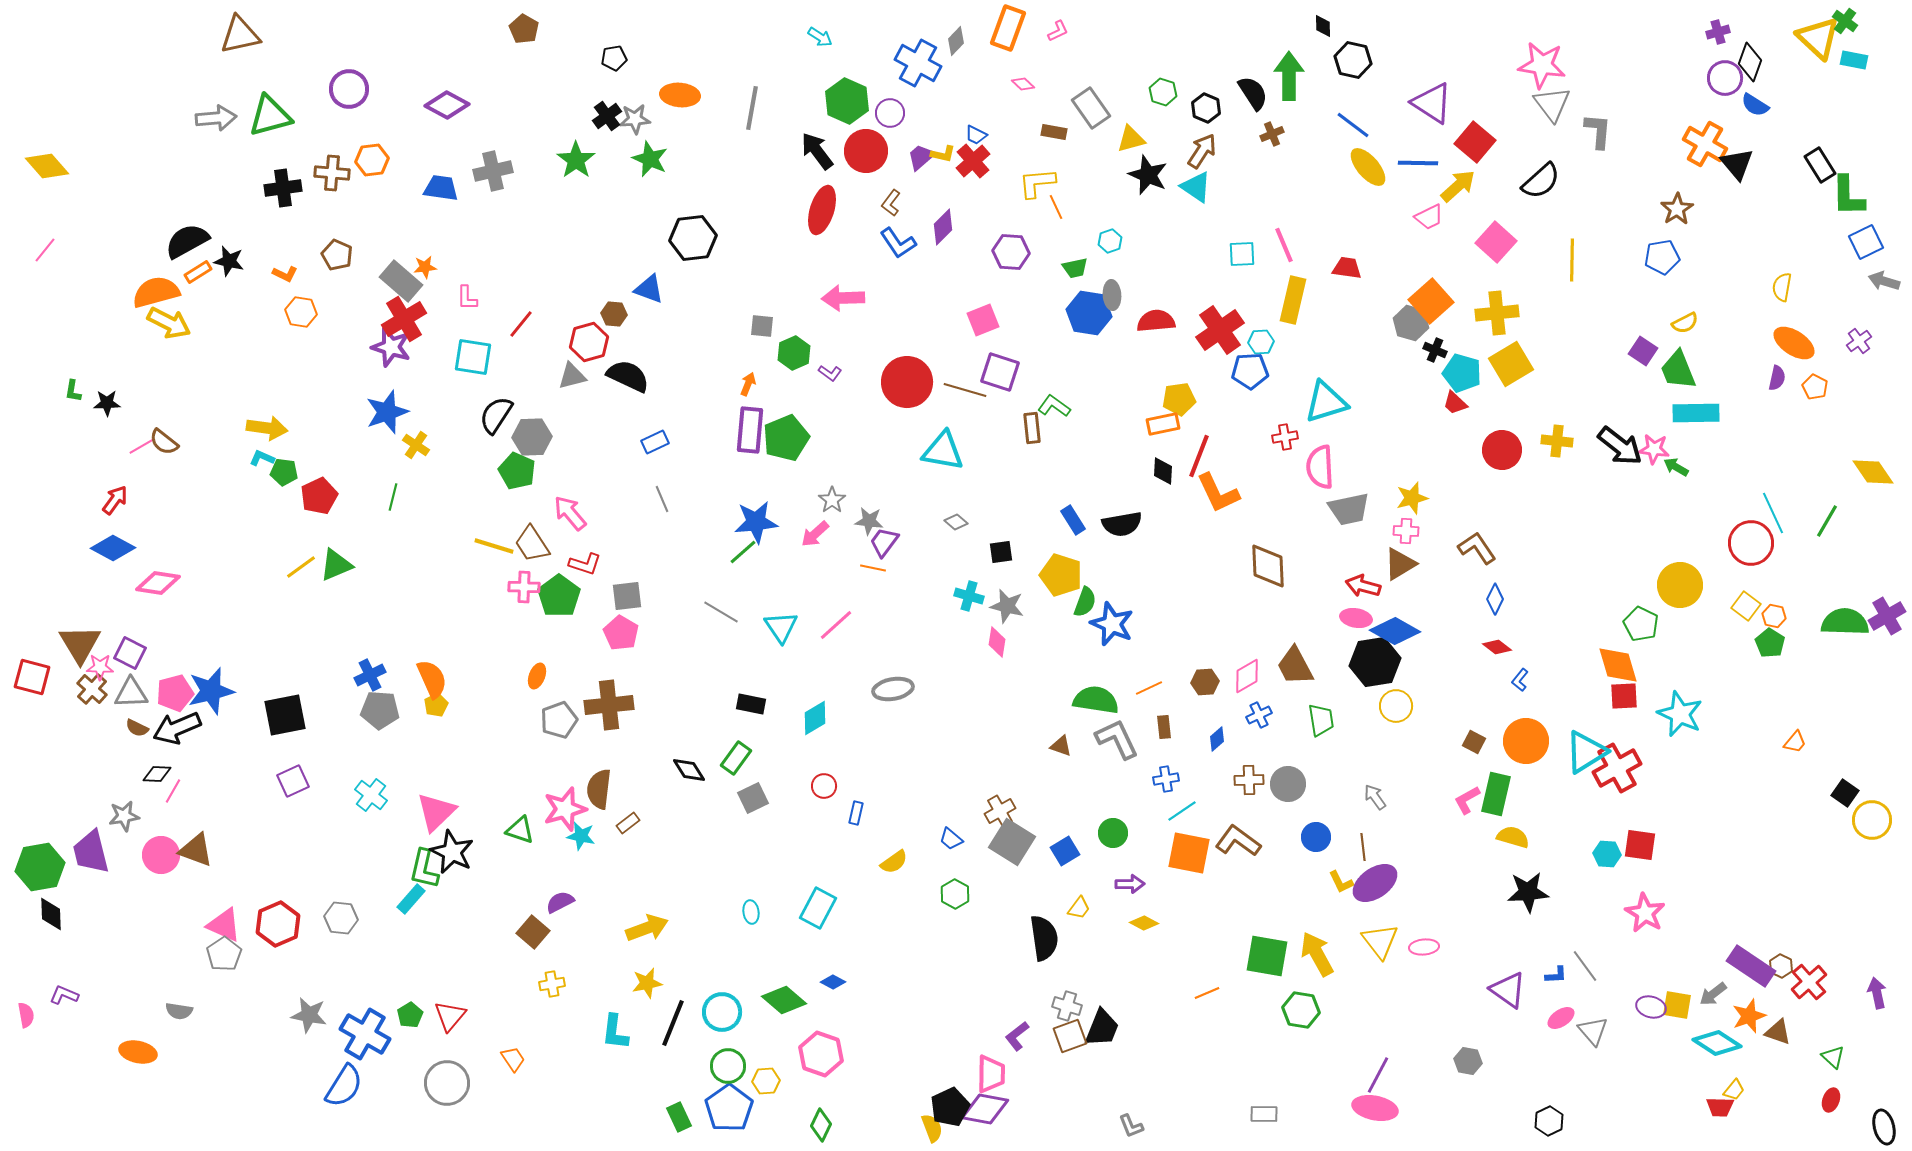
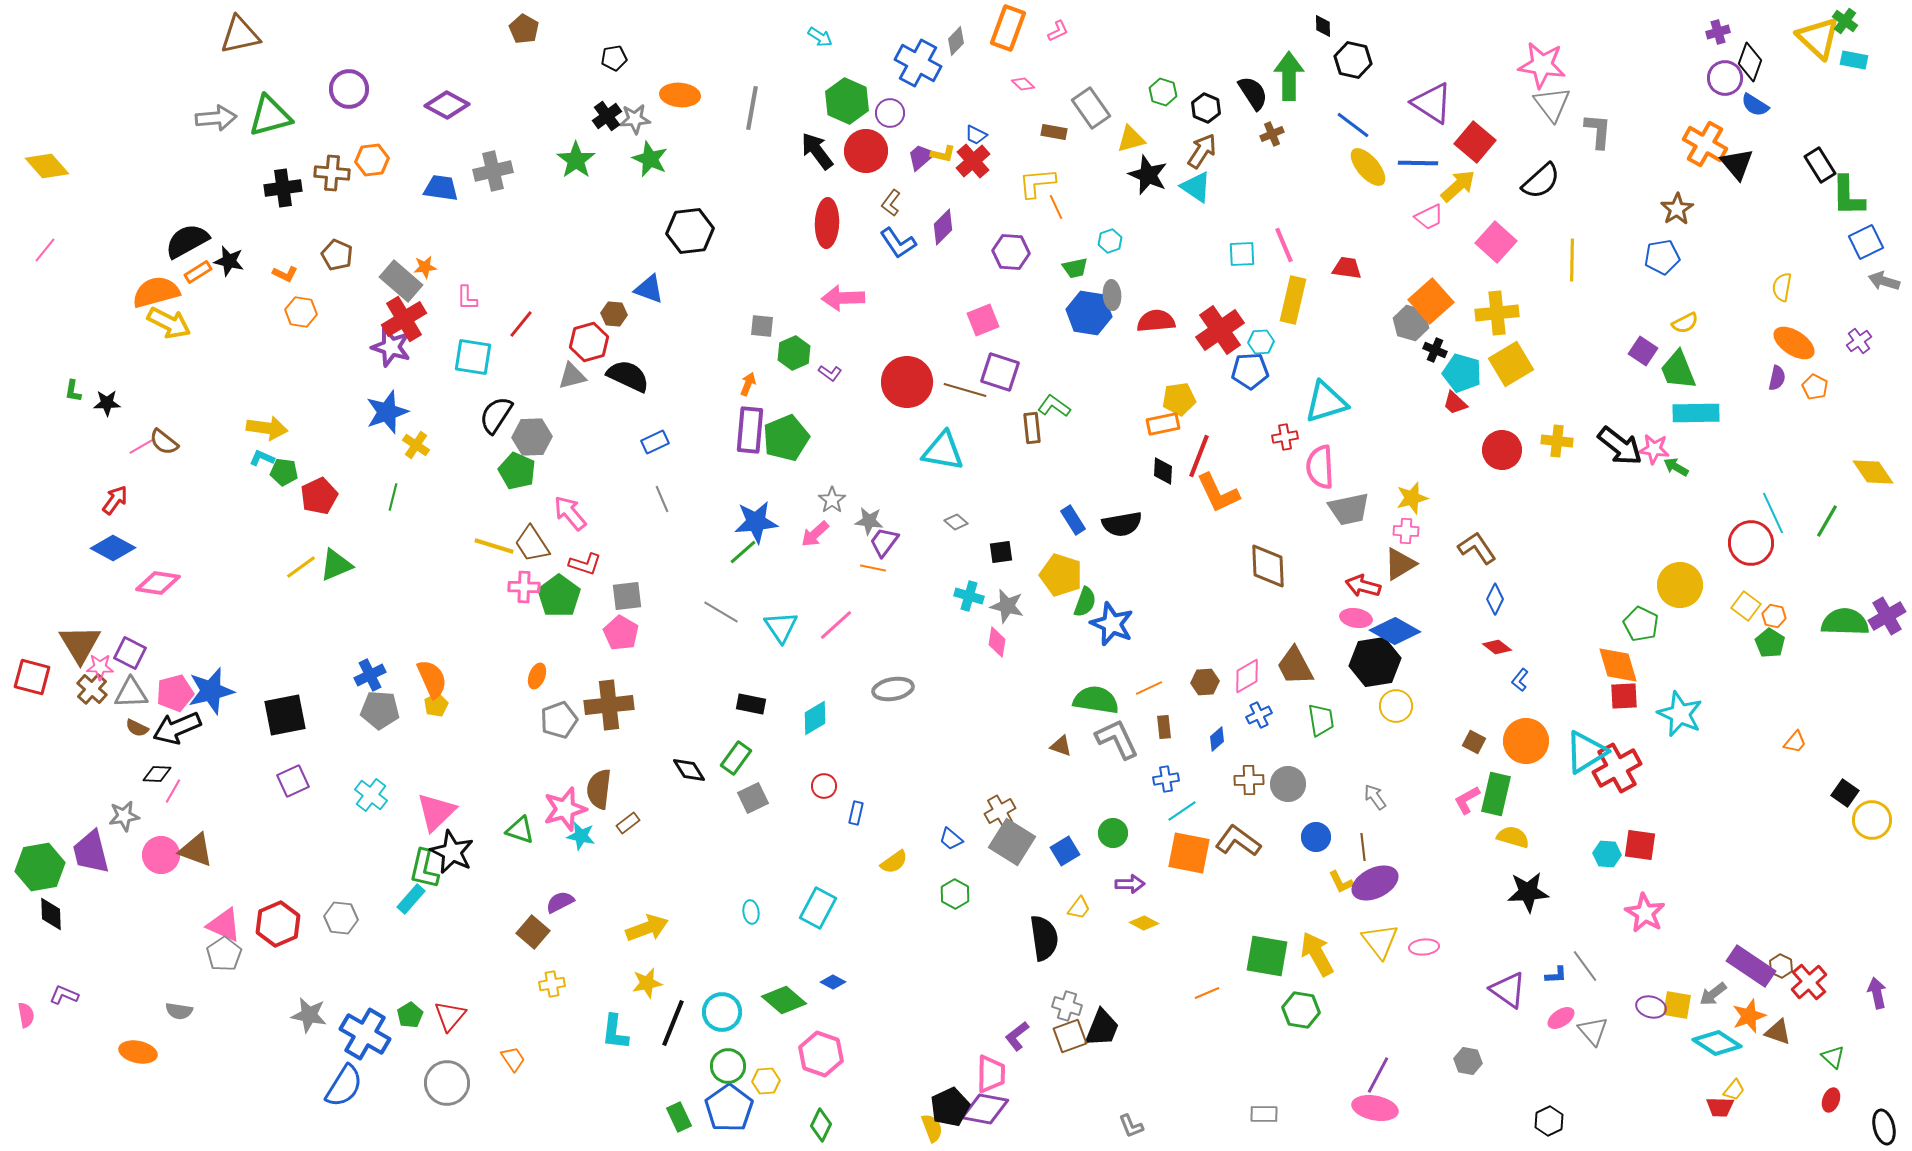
red ellipse at (822, 210): moved 5 px right, 13 px down; rotated 15 degrees counterclockwise
black hexagon at (693, 238): moved 3 px left, 7 px up
purple ellipse at (1375, 883): rotated 9 degrees clockwise
